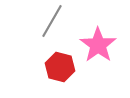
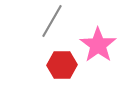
red hexagon: moved 2 px right, 2 px up; rotated 16 degrees counterclockwise
